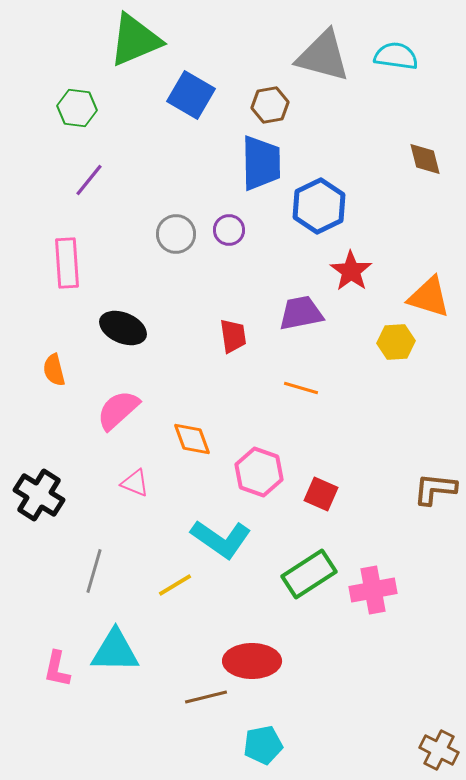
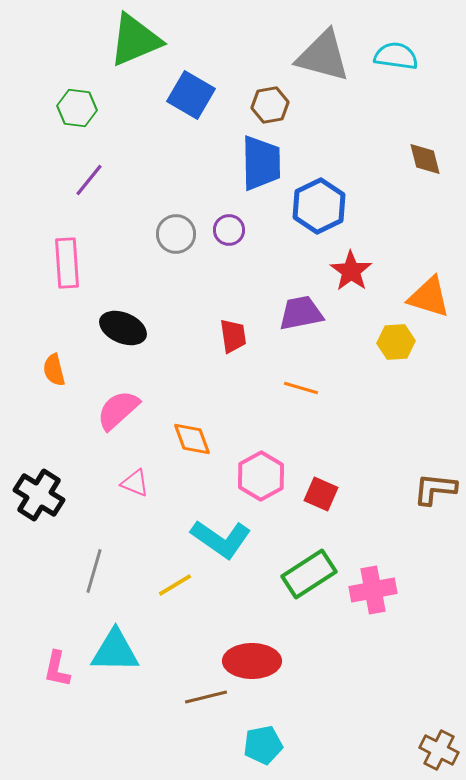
pink hexagon: moved 2 px right, 4 px down; rotated 12 degrees clockwise
